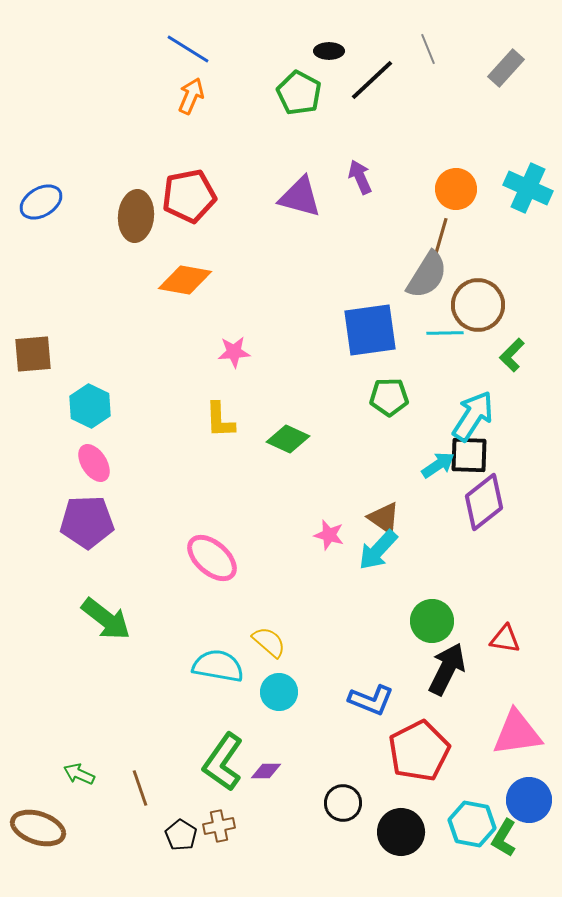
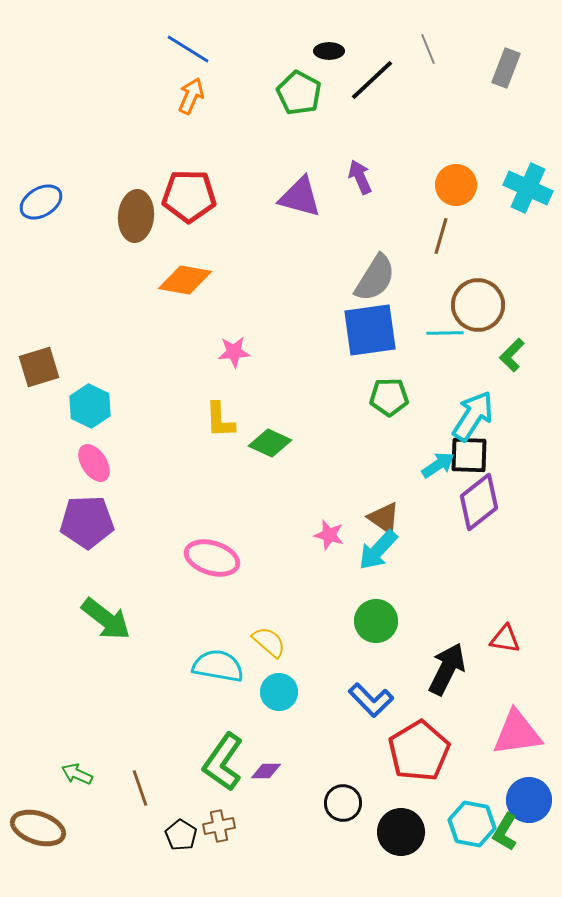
gray rectangle at (506, 68): rotated 21 degrees counterclockwise
orange circle at (456, 189): moved 4 px up
red pentagon at (189, 196): rotated 12 degrees clockwise
gray semicircle at (427, 275): moved 52 px left, 3 px down
brown square at (33, 354): moved 6 px right, 13 px down; rotated 12 degrees counterclockwise
green diamond at (288, 439): moved 18 px left, 4 px down
purple diamond at (484, 502): moved 5 px left
pink ellipse at (212, 558): rotated 24 degrees counterclockwise
green circle at (432, 621): moved 56 px left
blue L-shape at (371, 700): rotated 24 degrees clockwise
red pentagon at (419, 751): rotated 4 degrees counterclockwise
green arrow at (79, 774): moved 2 px left
green L-shape at (504, 838): moved 1 px right, 6 px up
